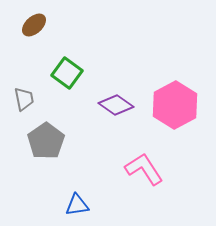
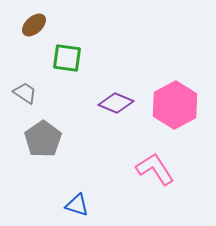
green square: moved 15 px up; rotated 28 degrees counterclockwise
gray trapezoid: moved 1 px right, 6 px up; rotated 45 degrees counterclockwise
purple diamond: moved 2 px up; rotated 12 degrees counterclockwise
gray pentagon: moved 3 px left, 2 px up
pink L-shape: moved 11 px right
blue triangle: rotated 25 degrees clockwise
